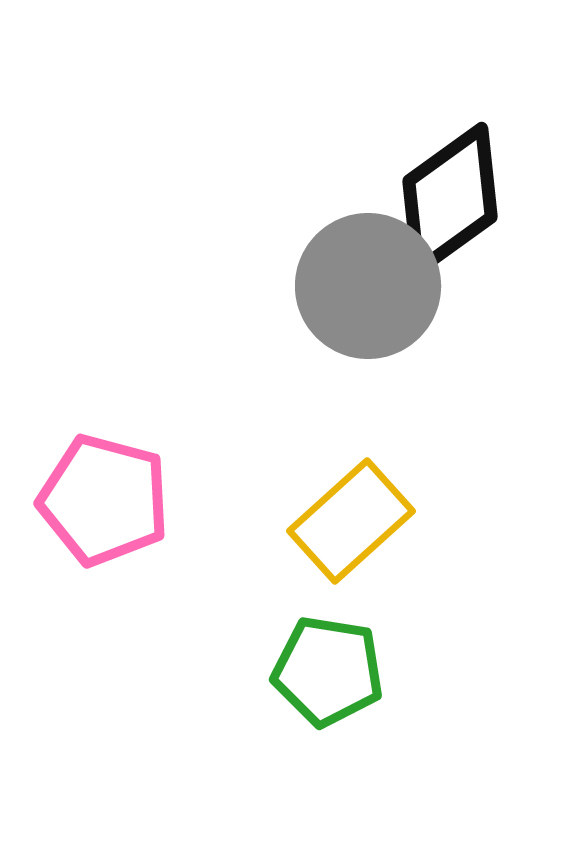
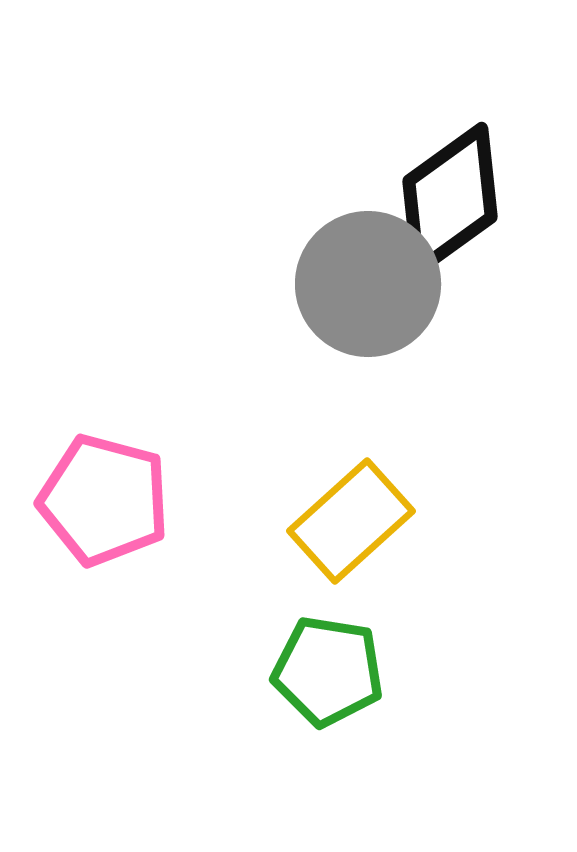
gray circle: moved 2 px up
